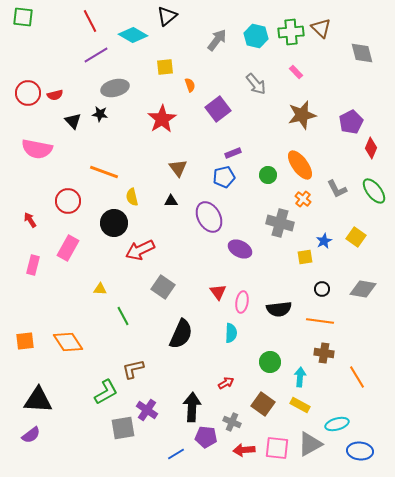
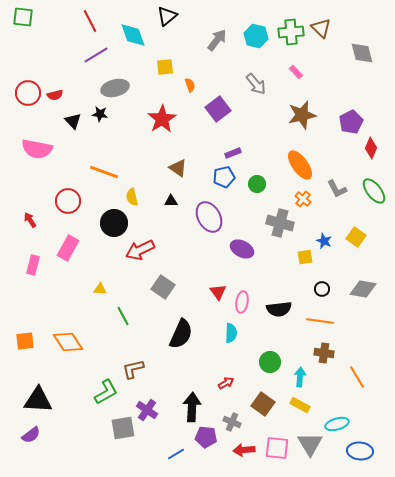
cyan diamond at (133, 35): rotated 40 degrees clockwise
brown triangle at (178, 168): rotated 18 degrees counterclockwise
green circle at (268, 175): moved 11 px left, 9 px down
blue star at (324, 241): rotated 21 degrees counterclockwise
purple ellipse at (240, 249): moved 2 px right
gray triangle at (310, 444): rotated 32 degrees counterclockwise
